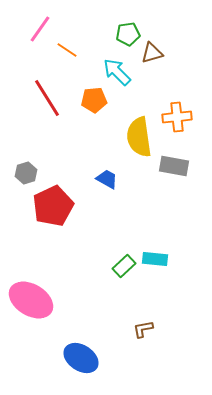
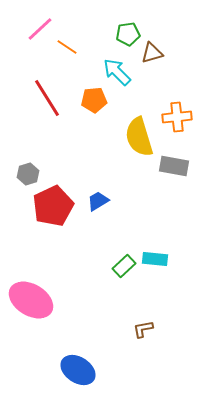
pink line: rotated 12 degrees clockwise
orange line: moved 3 px up
yellow semicircle: rotated 9 degrees counterclockwise
gray hexagon: moved 2 px right, 1 px down
blue trapezoid: moved 9 px left, 22 px down; rotated 60 degrees counterclockwise
blue ellipse: moved 3 px left, 12 px down
